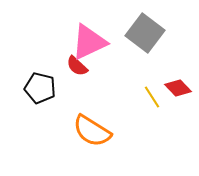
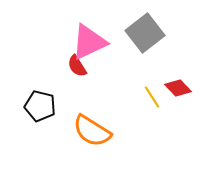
gray square: rotated 15 degrees clockwise
red semicircle: rotated 15 degrees clockwise
black pentagon: moved 18 px down
